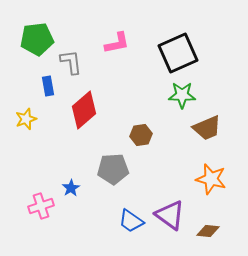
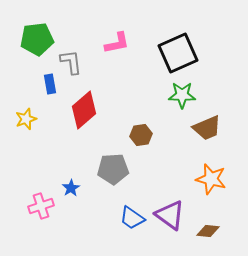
blue rectangle: moved 2 px right, 2 px up
blue trapezoid: moved 1 px right, 3 px up
